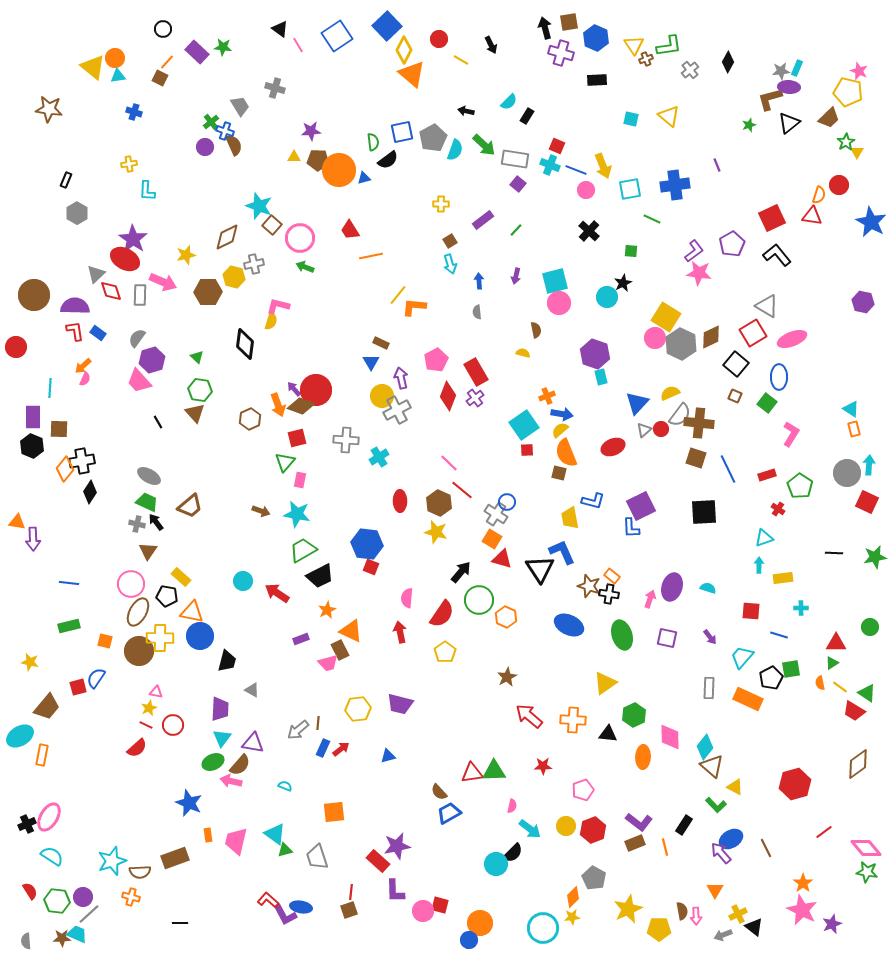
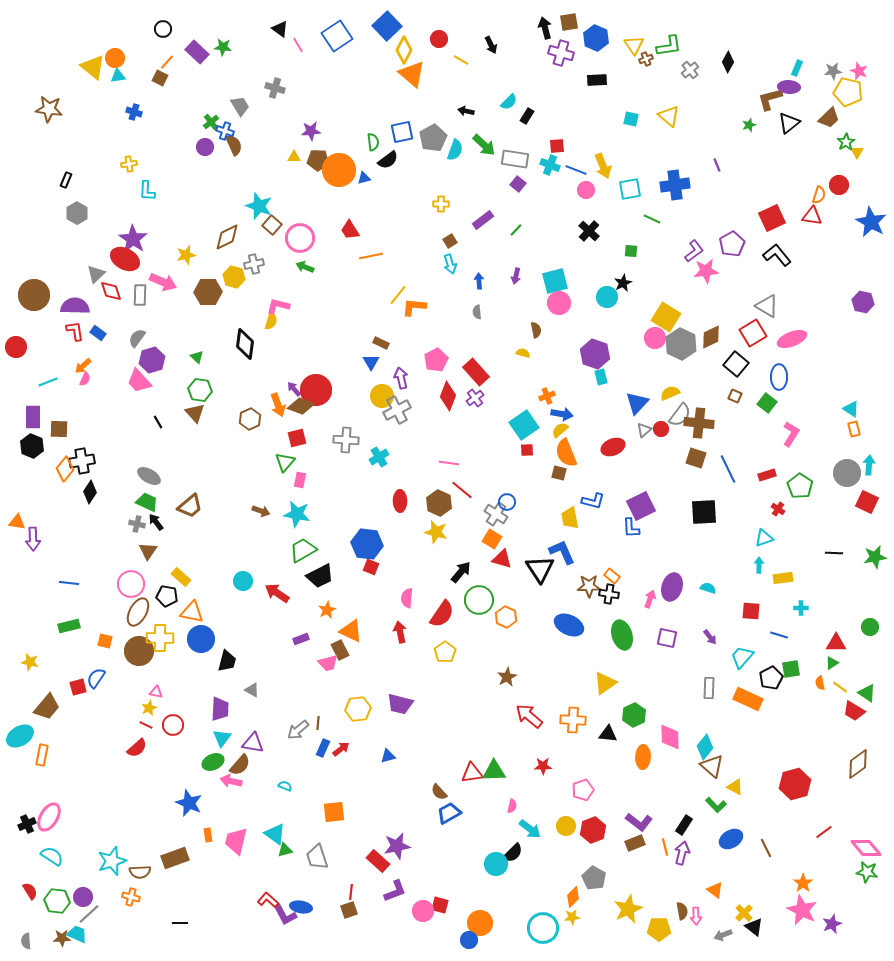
gray star at (781, 71): moved 52 px right
red square at (557, 146): rotated 28 degrees counterclockwise
pink star at (699, 273): moved 7 px right, 2 px up; rotated 15 degrees counterclockwise
red rectangle at (476, 372): rotated 12 degrees counterclockwise
cyan line at (50, 388): moved 2 px left, 6 px up; rotated 66 degrees clockwise
pink line at (449, 463): rotated 36 degrees counterclockwise
brown star at (589, 586): rotated 20 degrees counterclockwise
blue circle at (200, 636): moved 1 px right, 3 px down
purple arrow at (721, 853): moved 39 px left; rotated 55 degrees clockwise
orange triangle at (715, 890): rotated 24 degrees counterclockwise
purple L-shape at (395, 891): rotated 110 degrees counterclockwise
yellow cross at (738, 914): moved 6 px right, 1 px up; rotated 18 degrees counterclockwise
